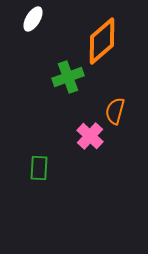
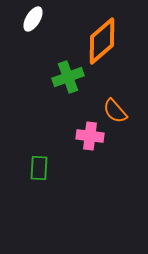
orange semicircle: rotated 56 degrees counterclockwise
pink cross: rotated 36 degrees counterclockwise
